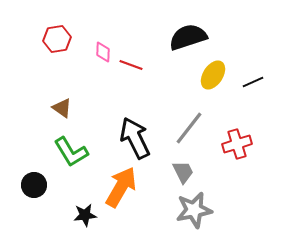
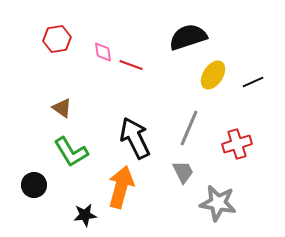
pink diamond: rotated 10 degrees counterclockwise
gray line: rotated 15 degrees counterclockwise
orange arrow: rotated 15 degrees counterclockwise
gray star: moved 24 px right, 7 px up; rotated 21 degrees clockwise
